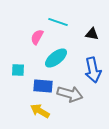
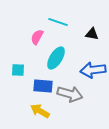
cyan ellipse: rotated 20 degrees counterclockwise
blue arrow: rotated 95 degrees clockwise
